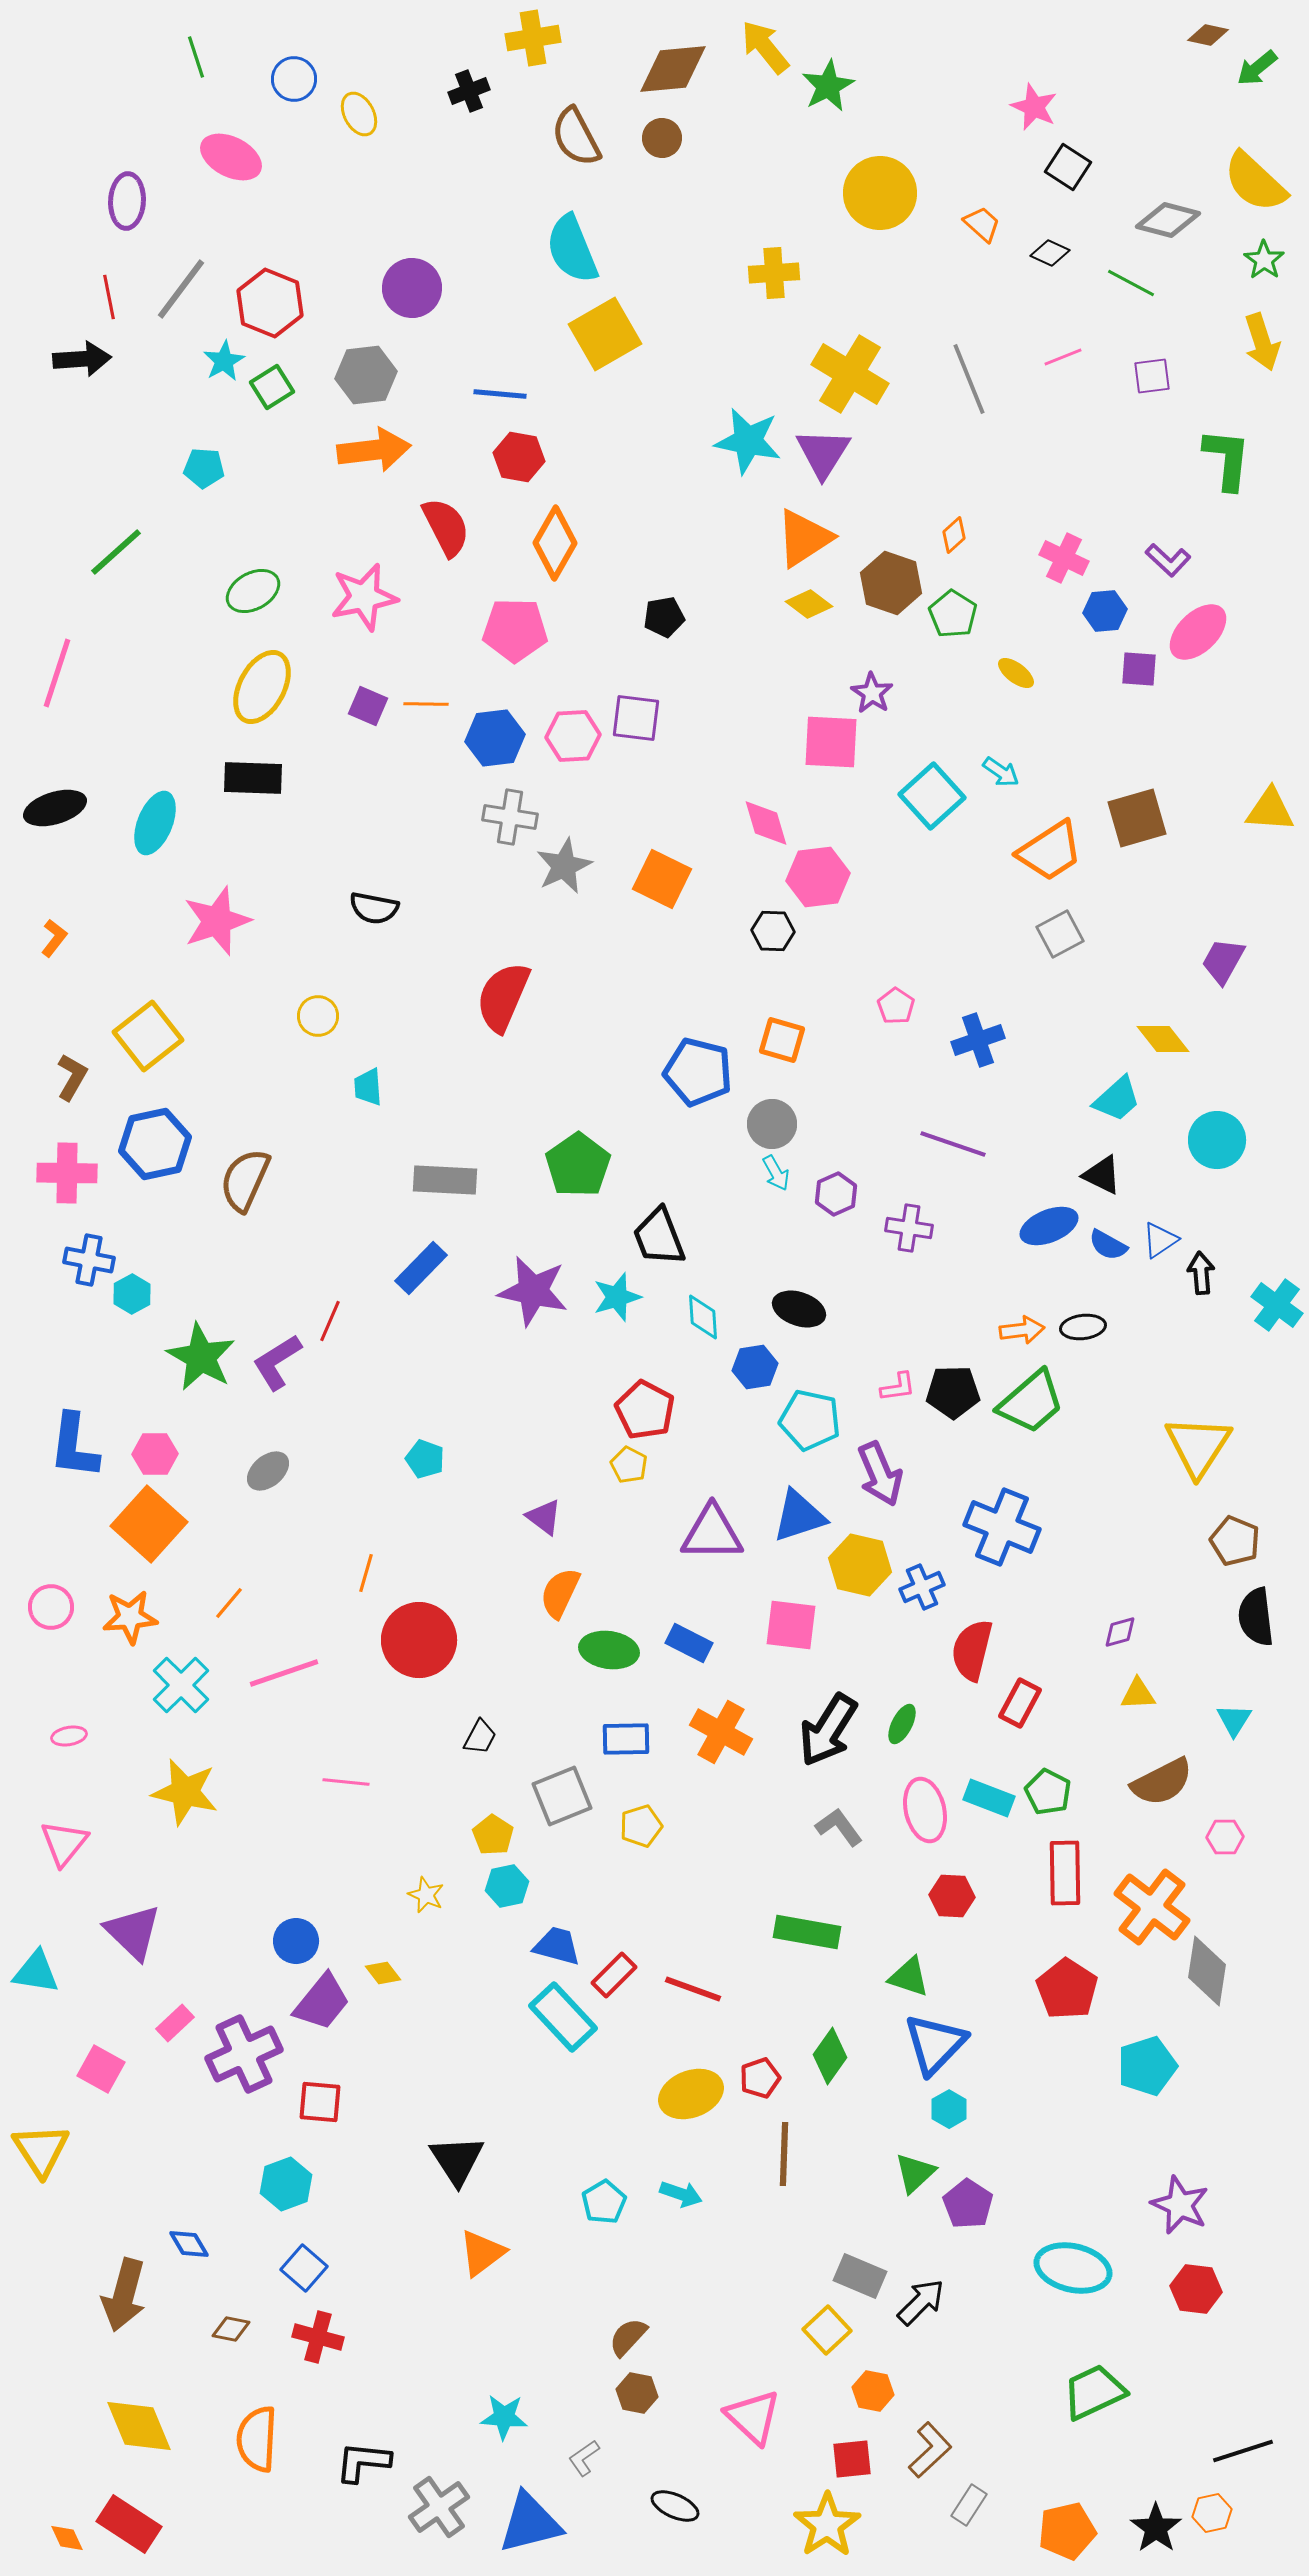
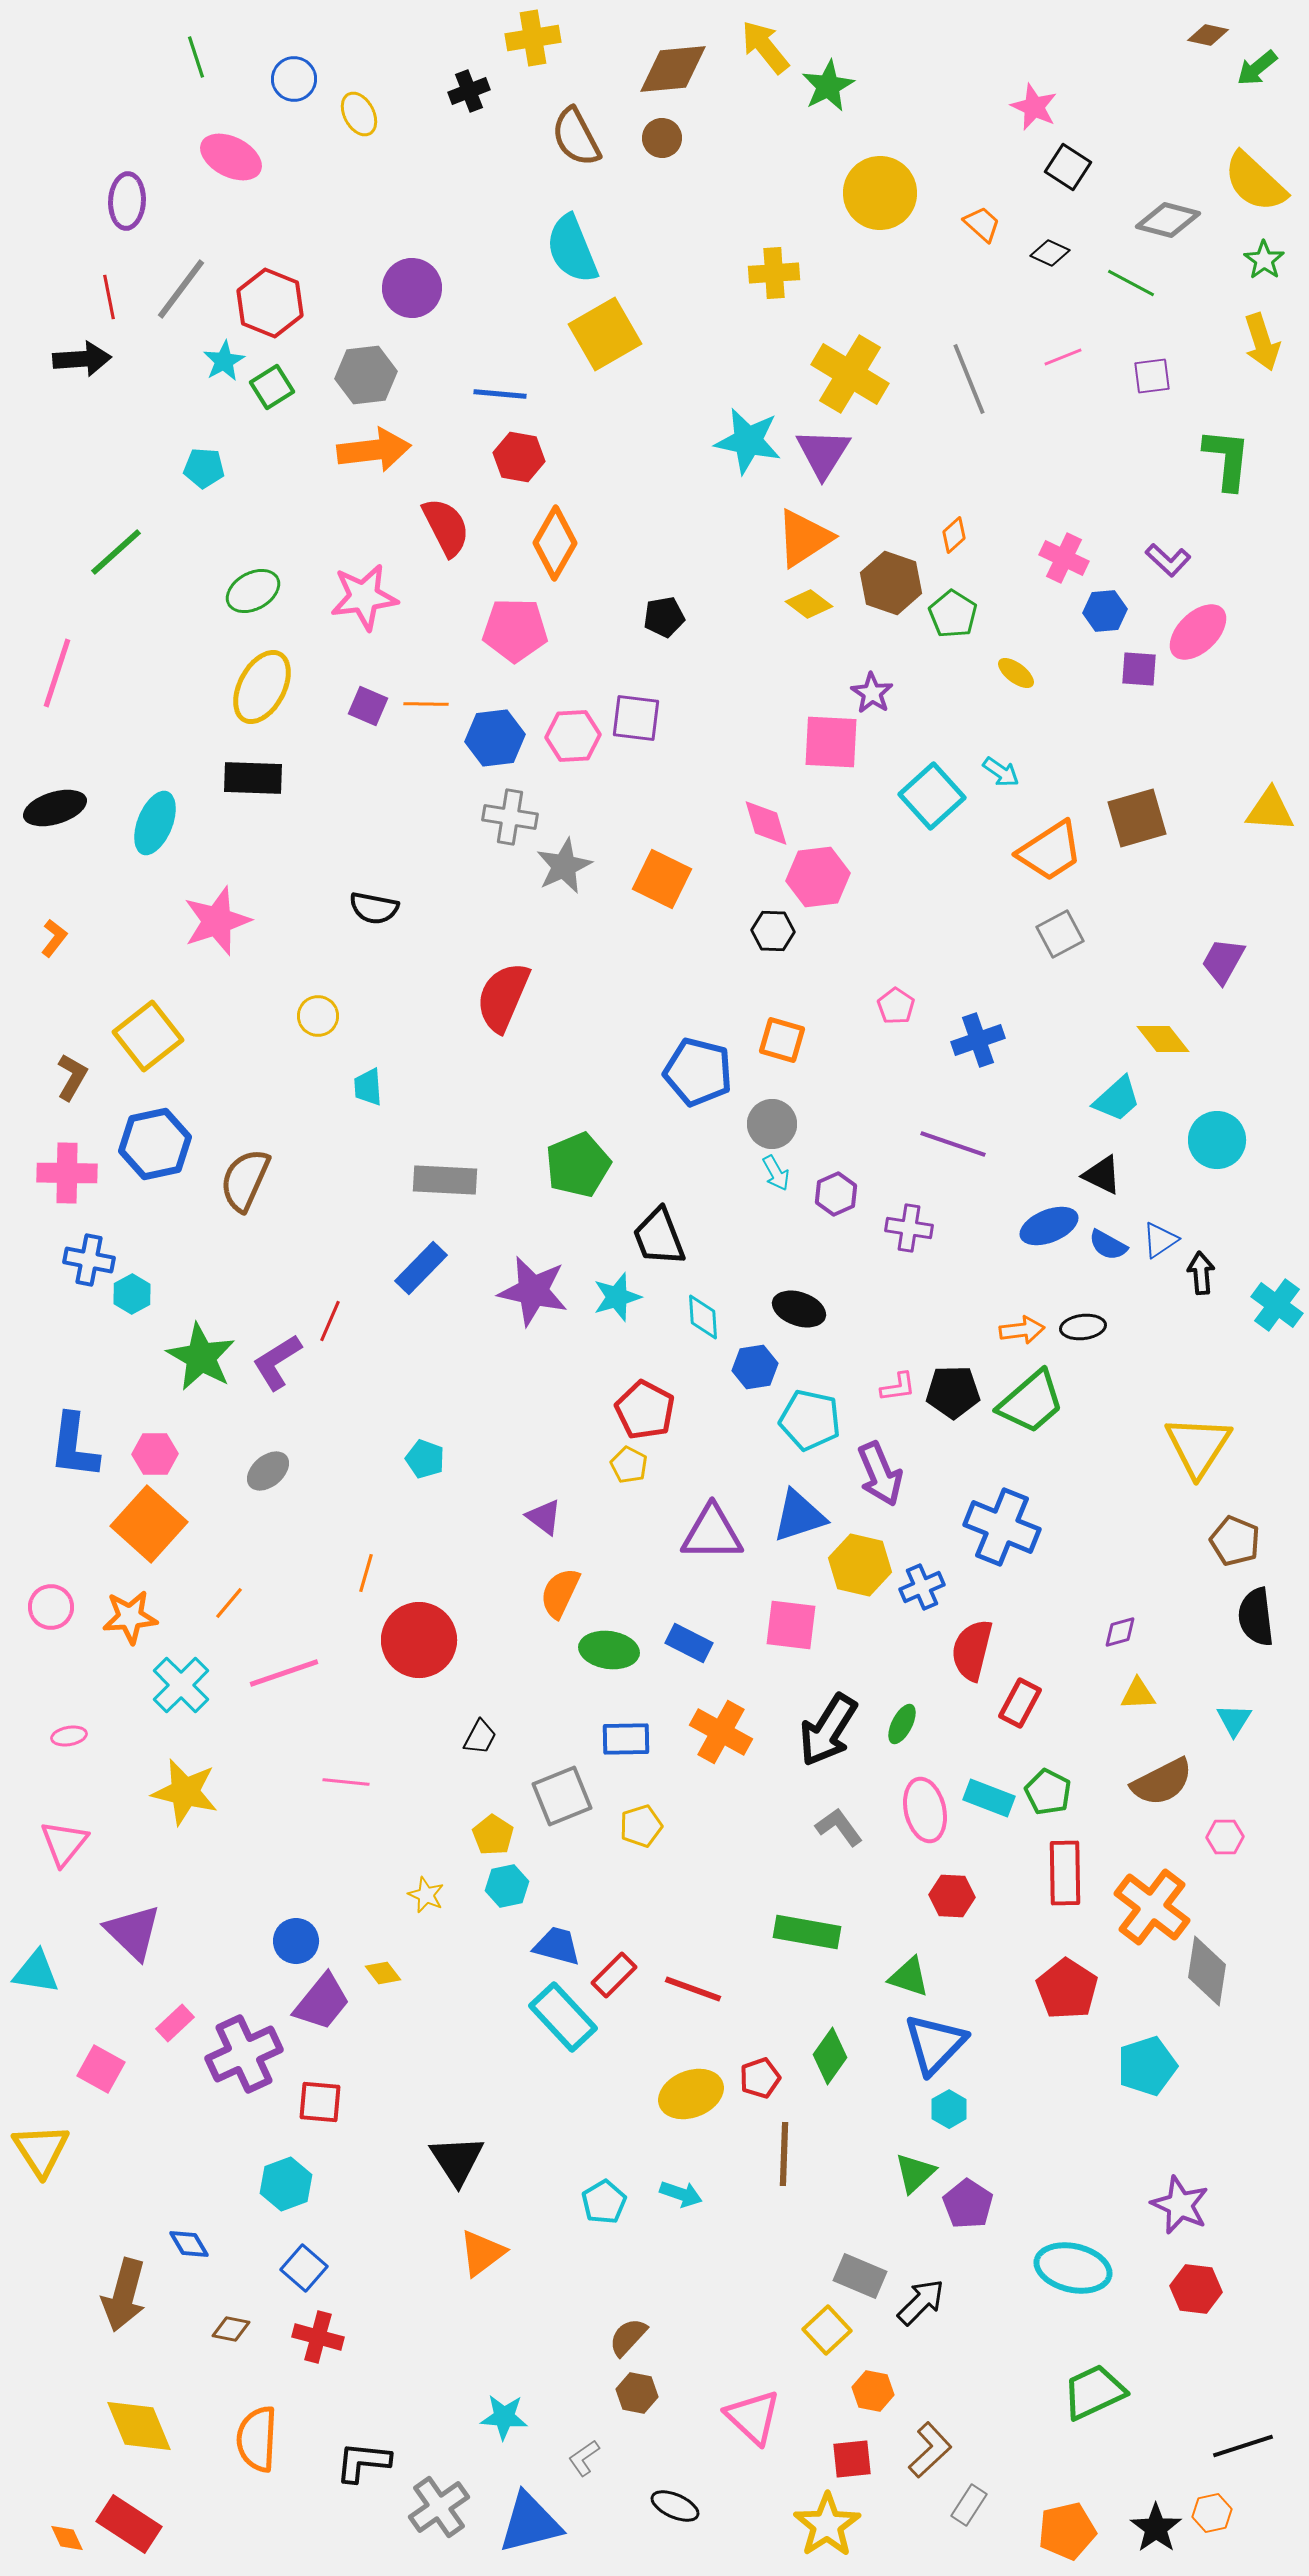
pink star at (364, 597): rotated 4 degrees clockwise
green pentagon at (578, 1165): rotated 12 degrees clockwise
black line at (1243, 2451): moved 5 px up
